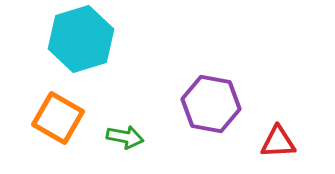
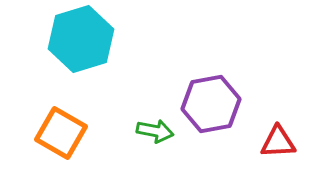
purple hexagon: rotated 20 degrees counterclockwise
orange square: moved 3 px right, 15 px down
green arrow: moved 30 px right, 6 px up
